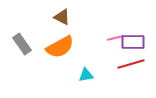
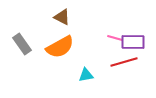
pink line: rotated 28 degrees clockwise
red line: moved 7 px left, 2 px up
